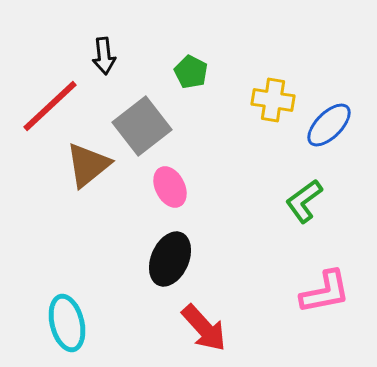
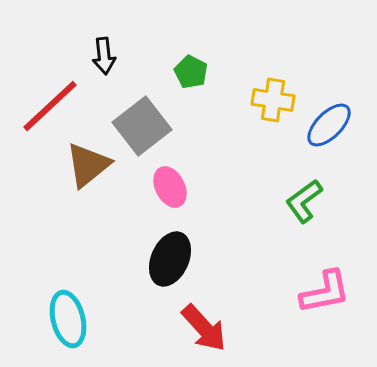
cyan ellipse: moved 1 px right, 4 px up
